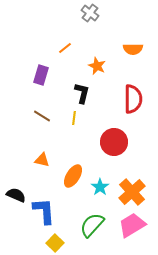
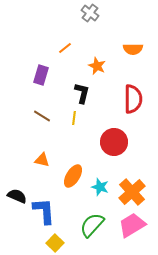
cyan star: rotated 18 degrees counterclockwise
black semicircle: moved 1 px right, 1 px down
